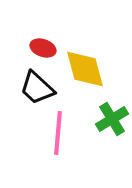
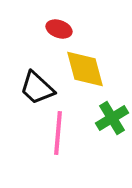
red ellipse: moved 16 px right, 19 px up
green cross: moved 1 px up
